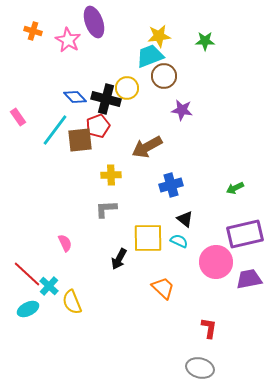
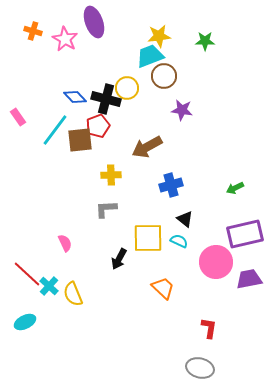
pink star: moved 3 px left, 1 px up
yellow semicircle: moved 1 px right, 8 px up
cyan ellipse: moved 3 px left, 13 px down
